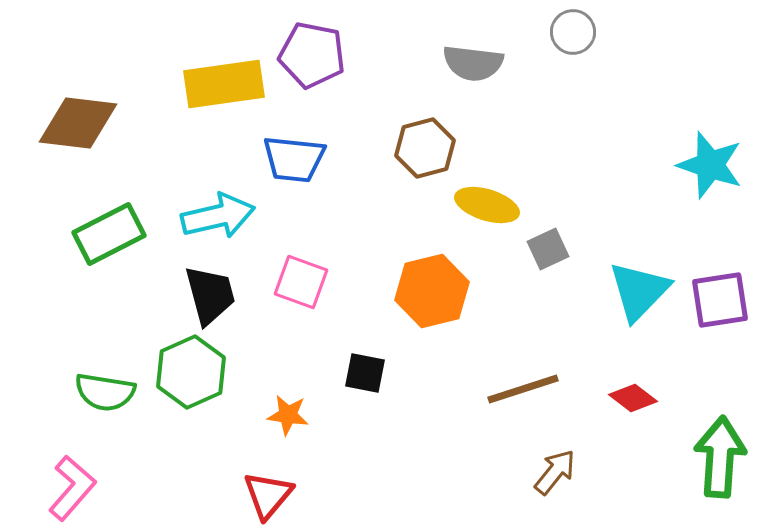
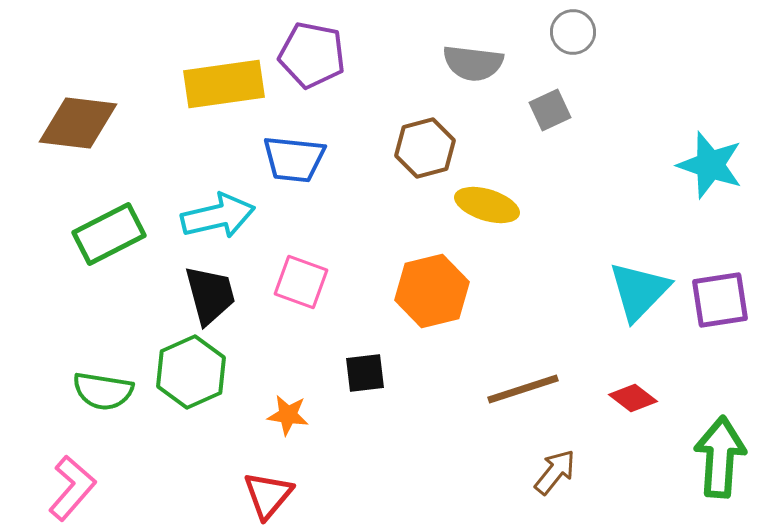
gray square: moved 2 px right, 139 px up
black square: rotated 18 degrees counterclockwise
green semicircle: moved 2 px left, 1 px up
